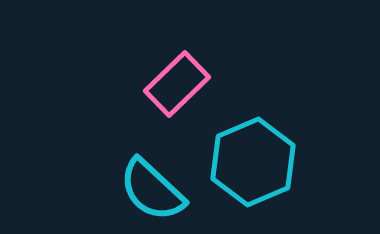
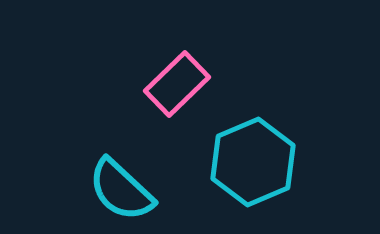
cyan semicircle: moved 31 px left
